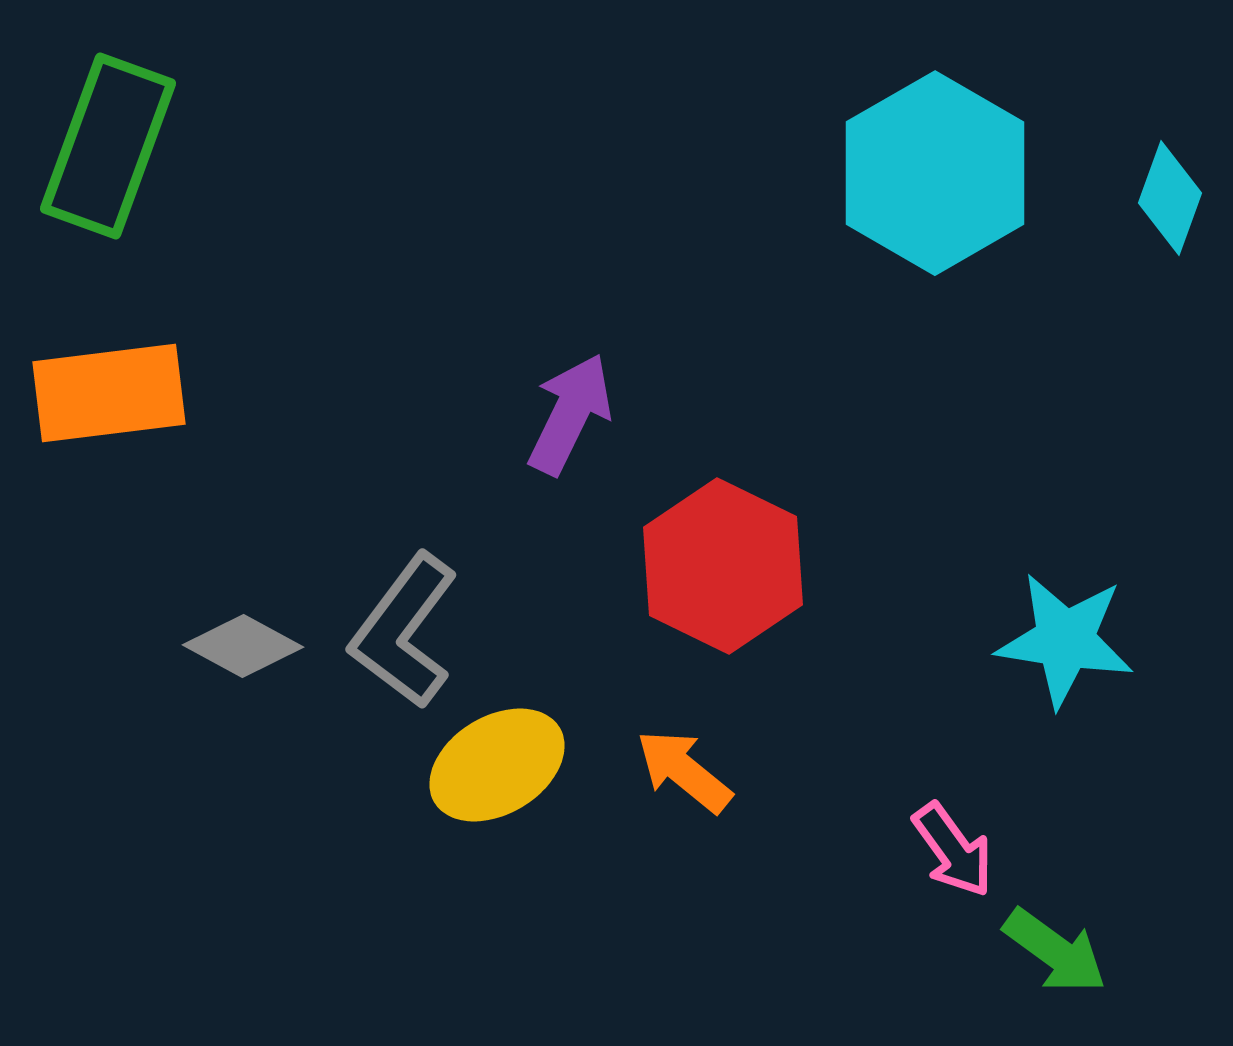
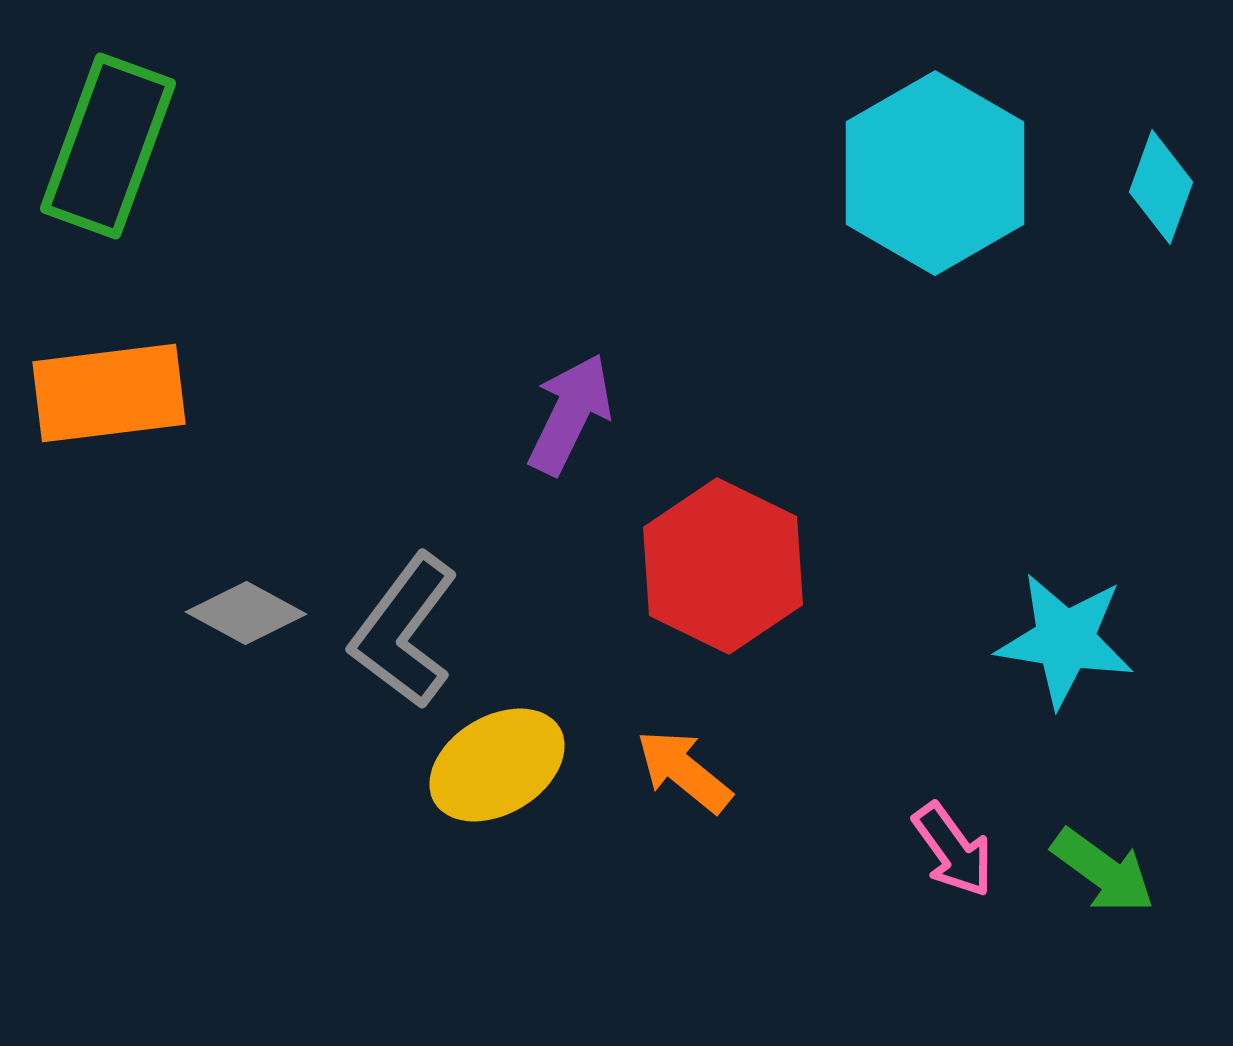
cyan diamond: moved 9 px left, 11 px up
gray diamond: moved 3 px right, 33 px up
green arrow: moved 48 px right, 80 px up
